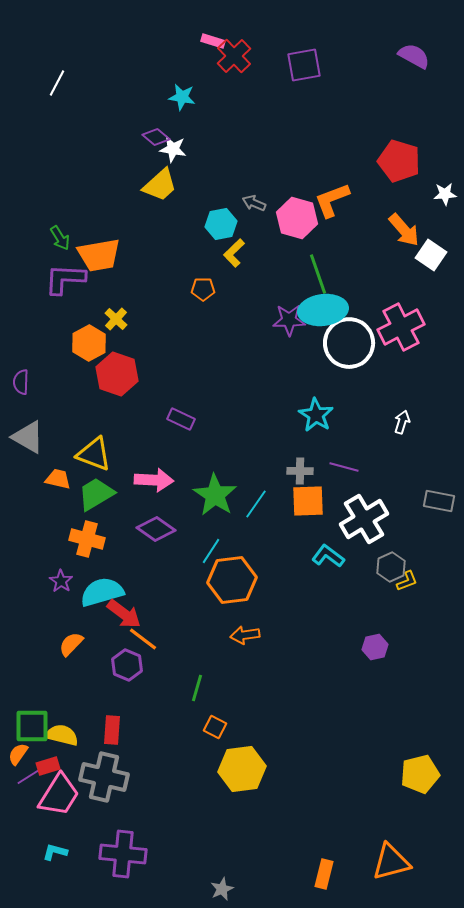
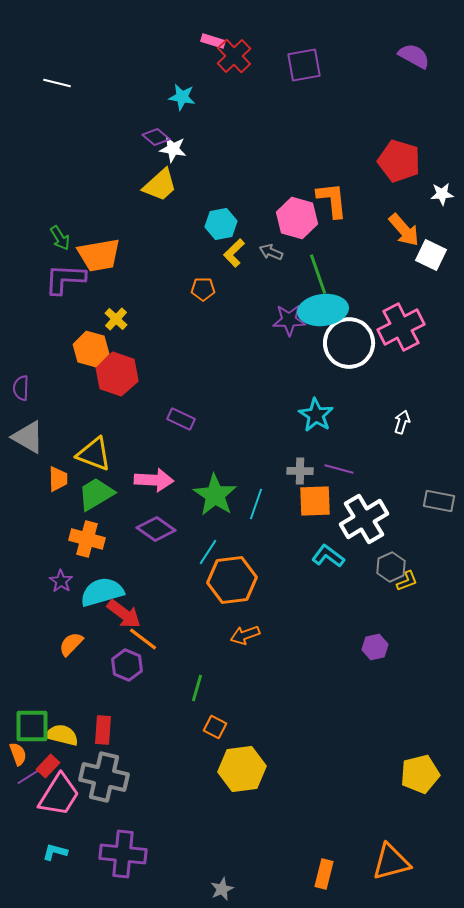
white line at (57, 83): rotated 76 degrees clockwise
white star at (445, 194): moved 3 px left
orange L-shape at (332, 200): rotated 105 degrees clockwise
gray arrow at (254, 203): moved 17 px right, 49 px down
white square at (431, 255): rotated 8 degrees counterclockwise
orange hexagon at (89, 343): moved 2 px right, 6 px down; rotated 16 degrees counterclockwise
purple semicircle at (21, 382): moved 6 px down
purple line at (344, 467): moved 5 px left, 2 px down
orange trapezoid at (58, 479): rotated 76 degrees clockwise
orange square at (308, 501): moved 7 px right
cyan line at (256, 504): rotated 16 degrees counterclockwise
cyan line at (211, 551): moved 3 px left, 1 px down
orange arrow at (245, 635): rotated 12 degrees counterclockwise
red rectangle at (112, 730): moved 9 px left
orange semicircle at (18, 754): rotated 125 degrees clockwise
red rectangle at (48, 766): rotated 30 degrees counterclockwise
